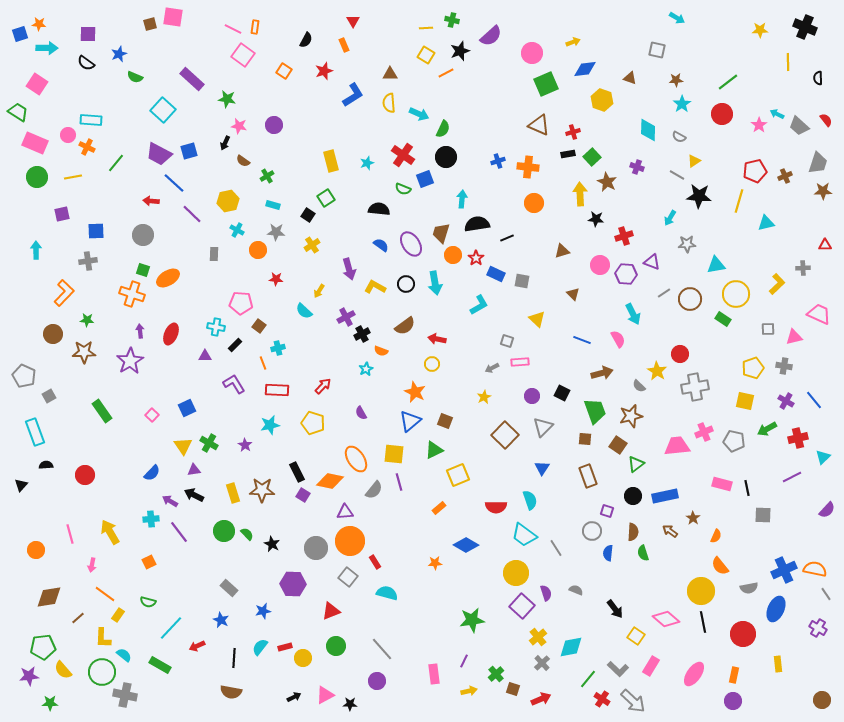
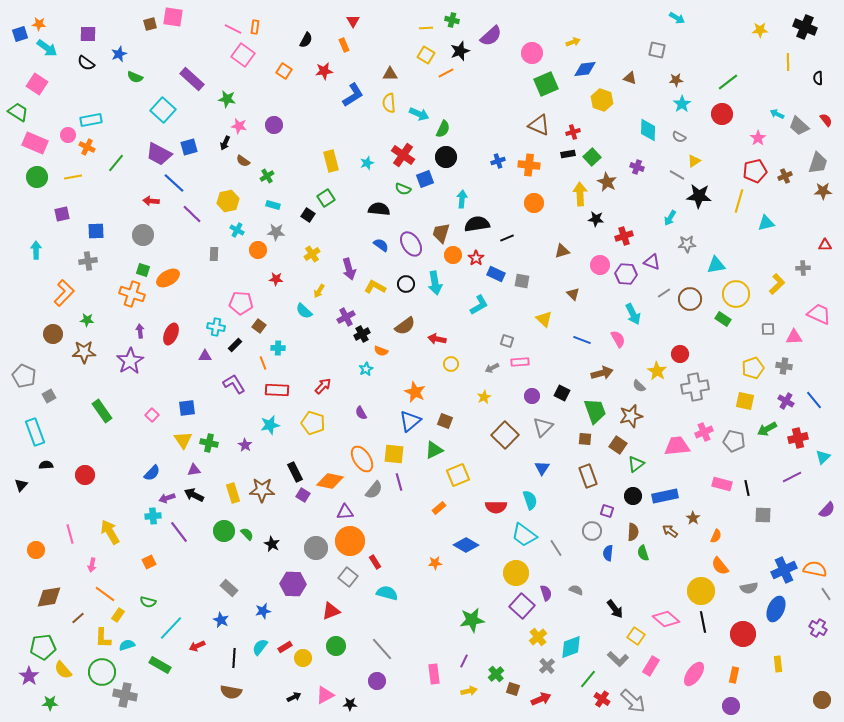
cyan arrow at (47, 48): rotated 35 degrees clockwise
red star at (324, 71): rotated 12 degrees clockwise
cyan rectangle at (91, 120): rotated 15 degrees counterclockwise
pink star at (759, 125): moved 1 px left, 13 px down
blue square at (189, 151): moved 4 px up
orange cross at (528, 167): moved 1 px right, 2 px up
yellow cross at (312, 245): moved 9 px down
yellow triangle at (537, 319): moved 7 px right
pink triangle at (794, 337): rotated 12 degrees clockwise
cyan cross at (278, 348): rotated 16 degrees clockwise
yellow circle at (432, 364): moved 19 px right
blue square at (187, 408): rotated 18 degrees clockwise
green cross at (209, 443): rotated 18 degrees counterclockwise
yellow triangle at (183, 446): moved 6 px up
orange ellipse at (356, 459): moved 6 px right
black rectangle at (297, 472): moved 2 px left
purple arrow at (170, 501): moved 3 px left, 3 px up; rotated 49 degrees counterclockwise
cyan cross at (151, 519): moved 2 px right, 3 px up
red rectangle at (285, 647): rotated 16 degrees counterclockwise
cyan diamond at (571, 647): rotated 10 degrees counterclockwise
cyan semicircle at (124, 655): moved 3 px right, 10 px up; rotated 56 degrees counterclockwise
gray cross at (542, 663): moved 5 px right, 3 px down
gray L-shape at (618, 669): moved 10 px up
purple star at (29, 676): rotated 30 degrees counterclockwise
purple circle at (733, 701): moved 2 px left, 5 px down
